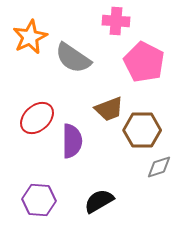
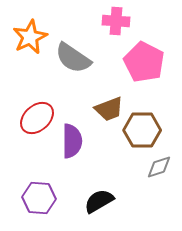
purple hexagon: moved 2 px up
